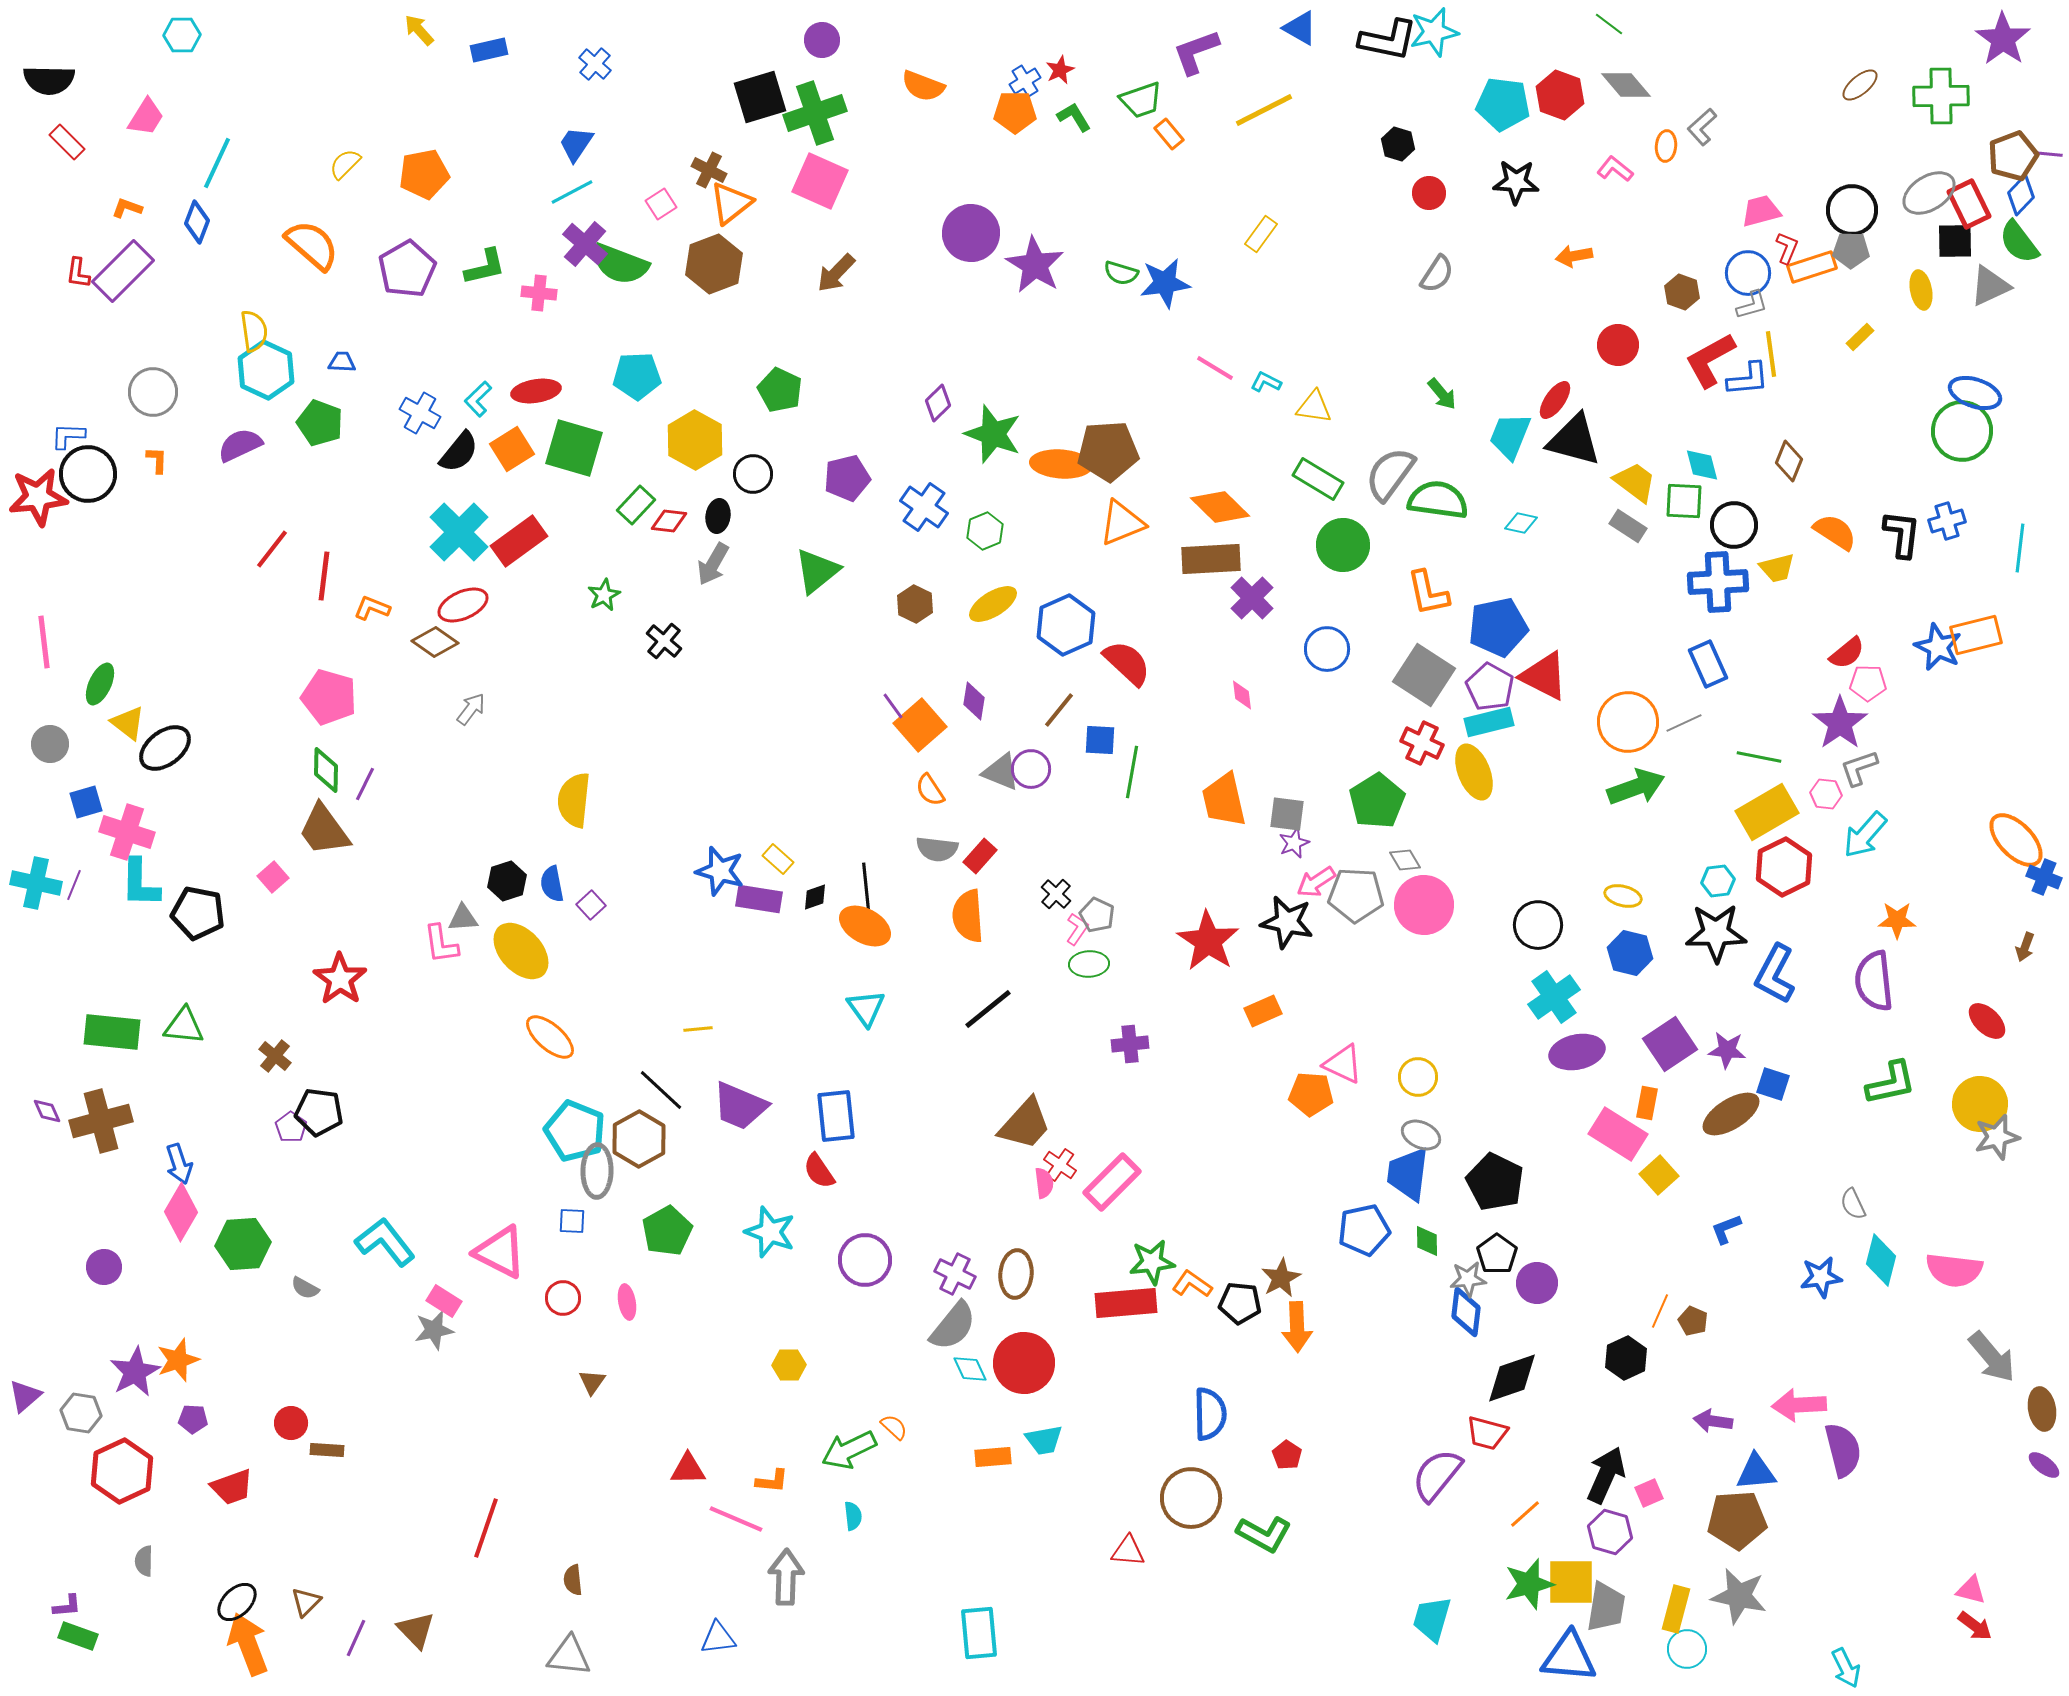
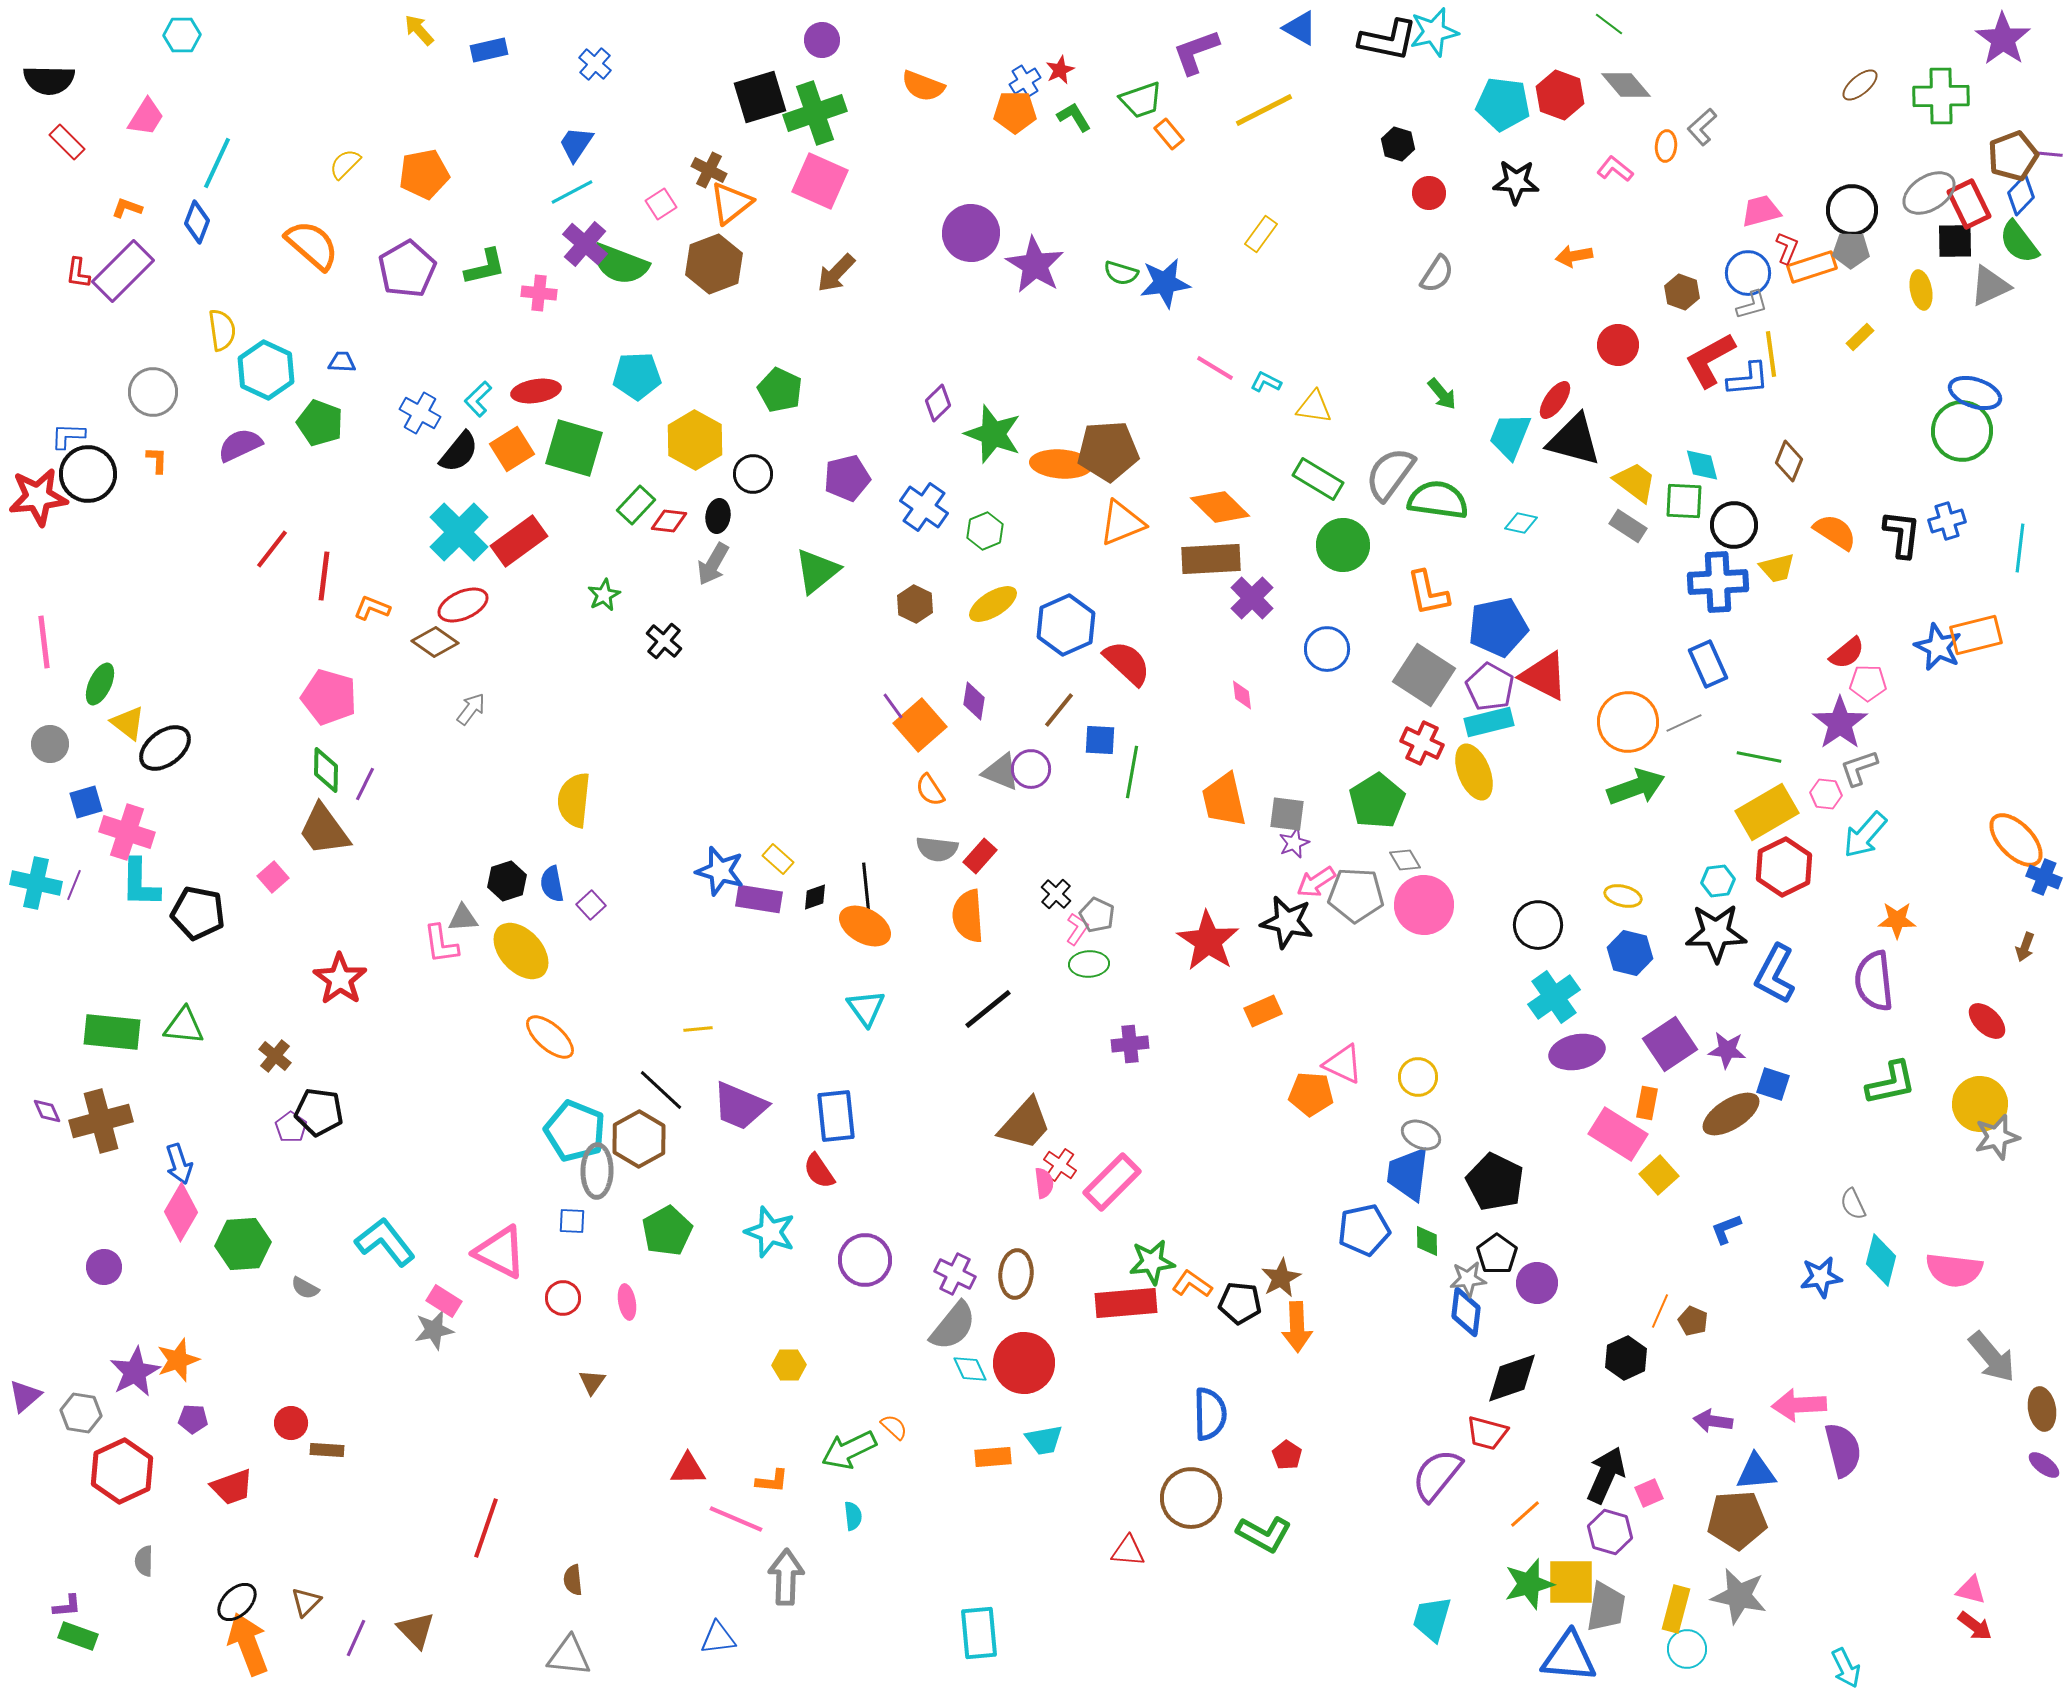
yellow semicircle at (254, 331): moved 32 px left, 1 px up
